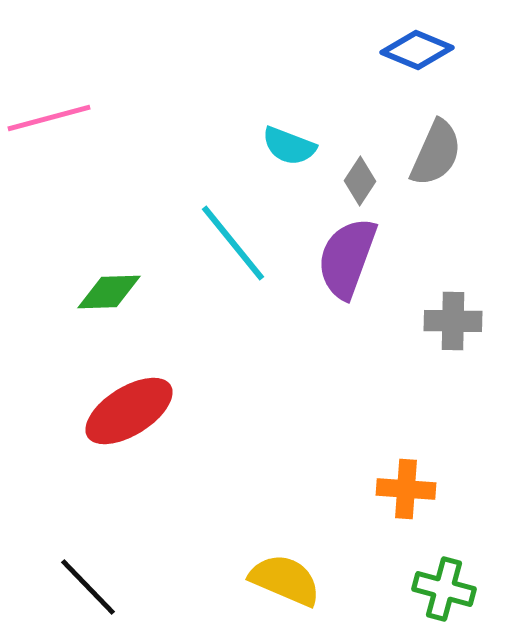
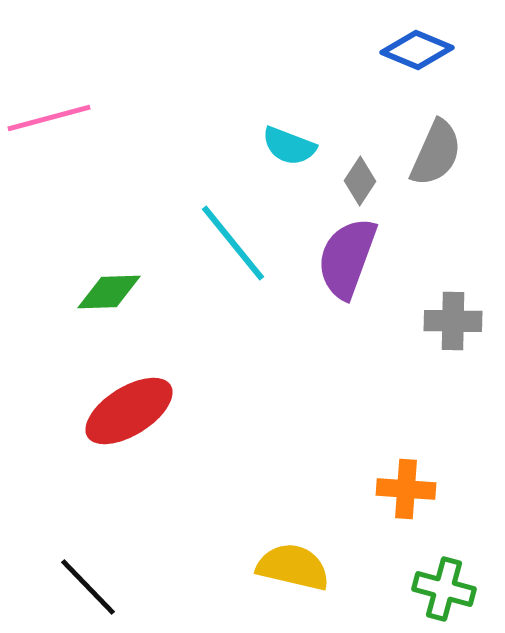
yellow semicircle: moved 8 px right, 13 px up; rotated 10 degrees counterclockwise
